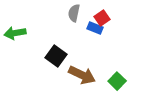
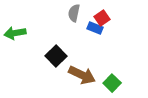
black square: rotated 10 degrees clockwise
green square: moved 5 px left, 2 px down
